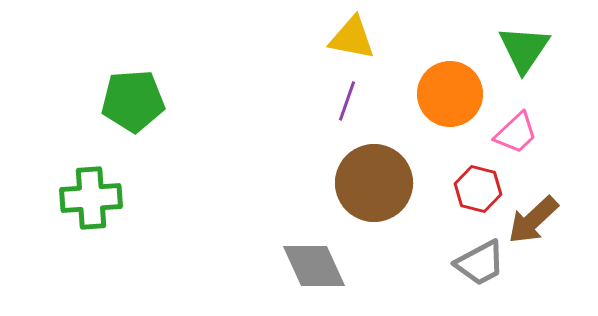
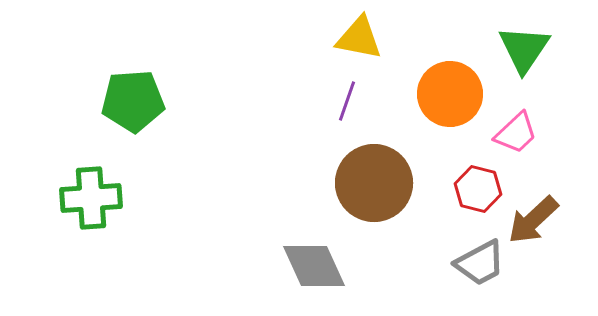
yellow triangle: moved 7 px right
